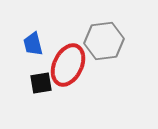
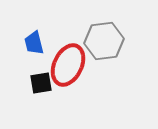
blue trapezoid: moved 1 px right, 1 px up
